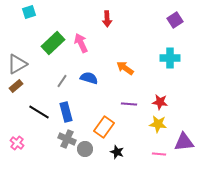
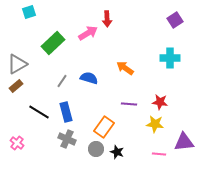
pink arrow: moved 7 px right, 10 px up; rotated 84 degrees clockwise
yellow star: moved 3 px left
gray circle: moved 11 px right
